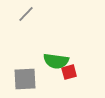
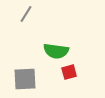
gray line: rotated 12 degrees counterclockwise
green semicircle: moved 10 px up
